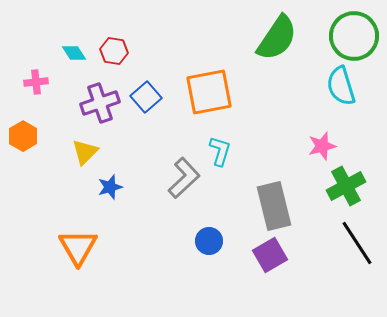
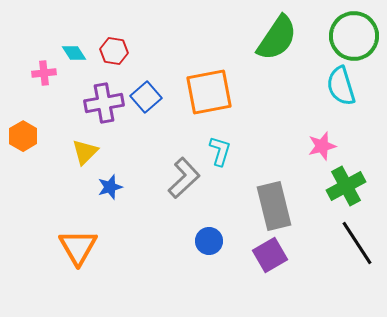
pink cross: moved 8 px right, 9 px up
purple cross: moved 4 px right; rotated 9 degrees clockwise
